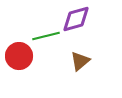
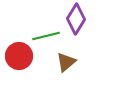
purple diamond: rotated 44 degrees counterclockwise
brown triangle: moved 14 px left, 1 px down
